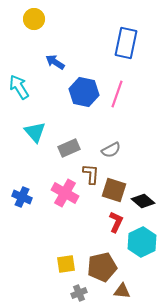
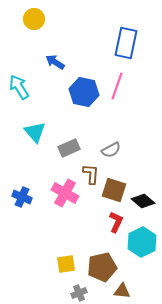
pink line: moved 8 px up
